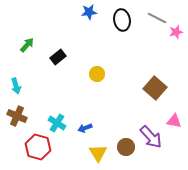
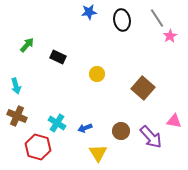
gray line: rotated 30 degrees clockwise
pink star: moved 6 px left, 4 px down; rotated 16 degrees counterclockwise
black rectangle: rotated 63 degrees clockwise
brown square: moved 12 px left
brown circle: moved 5 px left, 16 px up
